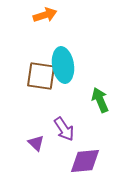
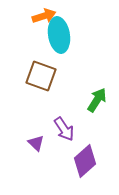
orange arrow: moved 1 px left, 1 px down
cyan ellipse: moved 4 px left, 30 px up
brown square: rotated 12 degrees clockwise
green arrow: moved 3 px left; rotated 55 degrees clockwise
purple diamond: rotated 36 degrees counterclockwise
